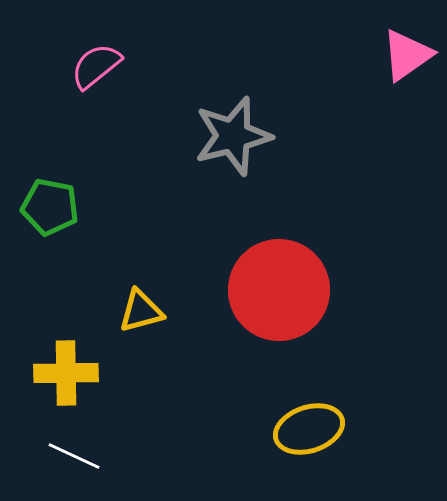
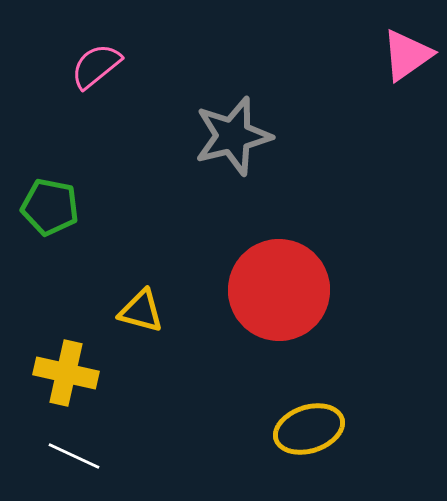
yellow triangle: rotated 30 degrees clockwise
yellow cross: rotated 14 degrees clockwise
